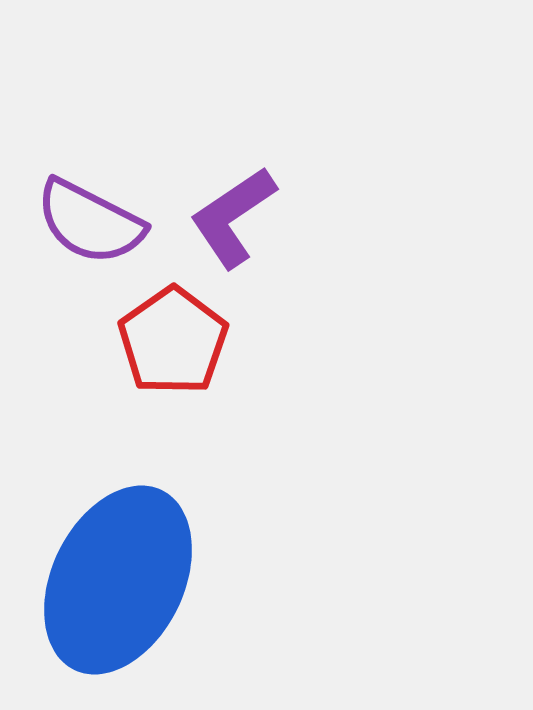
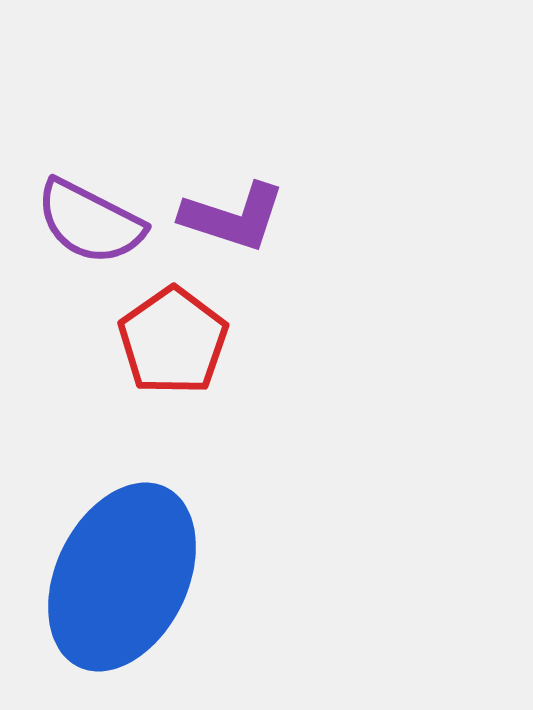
purple L-shape: rotated 128 degrees counterclockwise
blue ellipse: moved 4 px right, 3 px up
